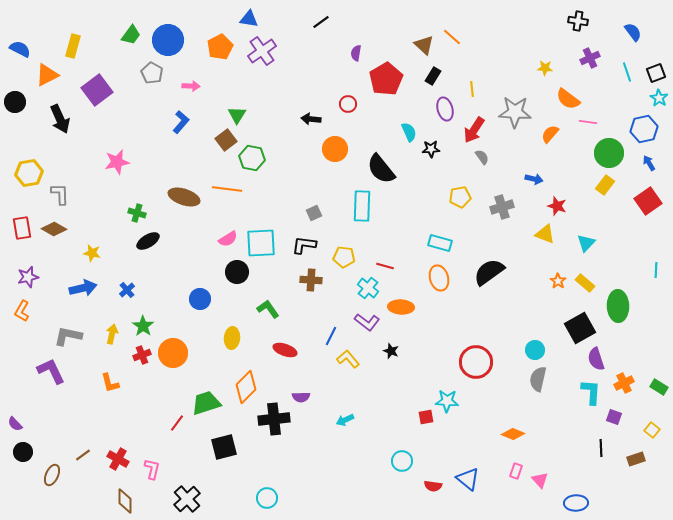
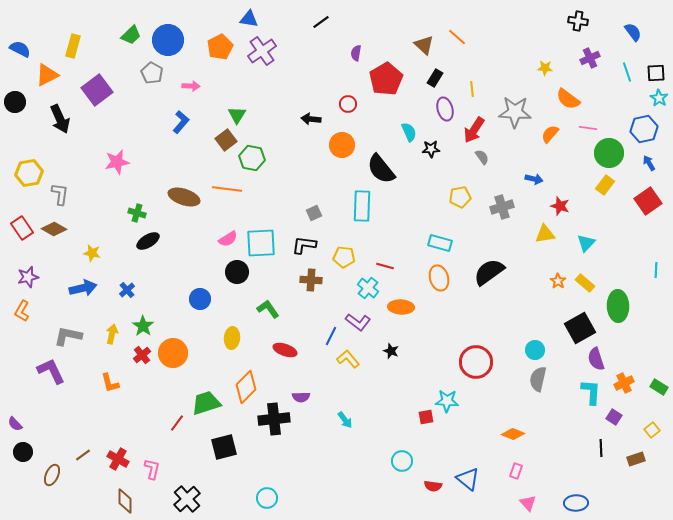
green trapezoid at (131, 35): rotated 10 degrees clockwise
orange line at (452, 37): moved 5 px right
black square at (656, 73): rotated 18 degrees clockwise
black rectangle at (433, 76): moved 2 px right, 2 px down
pink line at (588, 122): moved 6 px down
orange circle at (335, 149): moved 7 px right, 4 px up
gray L-shape at (60, 194): rotated 10 degrees clockwise
red star at (557, 206): moved 3 px right
red rectangle at (22, 228): rotated 25 degrees counterclockwise
yellow triangle at (545, 234): rotated 30 degrees counterclockwise
purple L-shape at (367, 322): moved 9 px left
red cross at (142, 355): rotated 18 degrees counterclockwise
purple square at (614, 417): rotated 14 degrees clockwise
cyan arrow at (345, 420): rotated 102 degrees counterclockwise
yellow square at (652, 430): rotated 14 degrees clockwise
pink triangle at (540, 480): moved 12 px left, 23 px down
